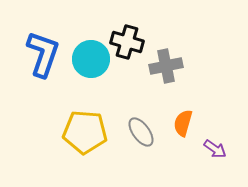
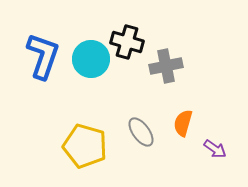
blue L-shape: moved 2 px down
yellow pentagon: moved 14 px down; rotated 12 degrees clockwise
